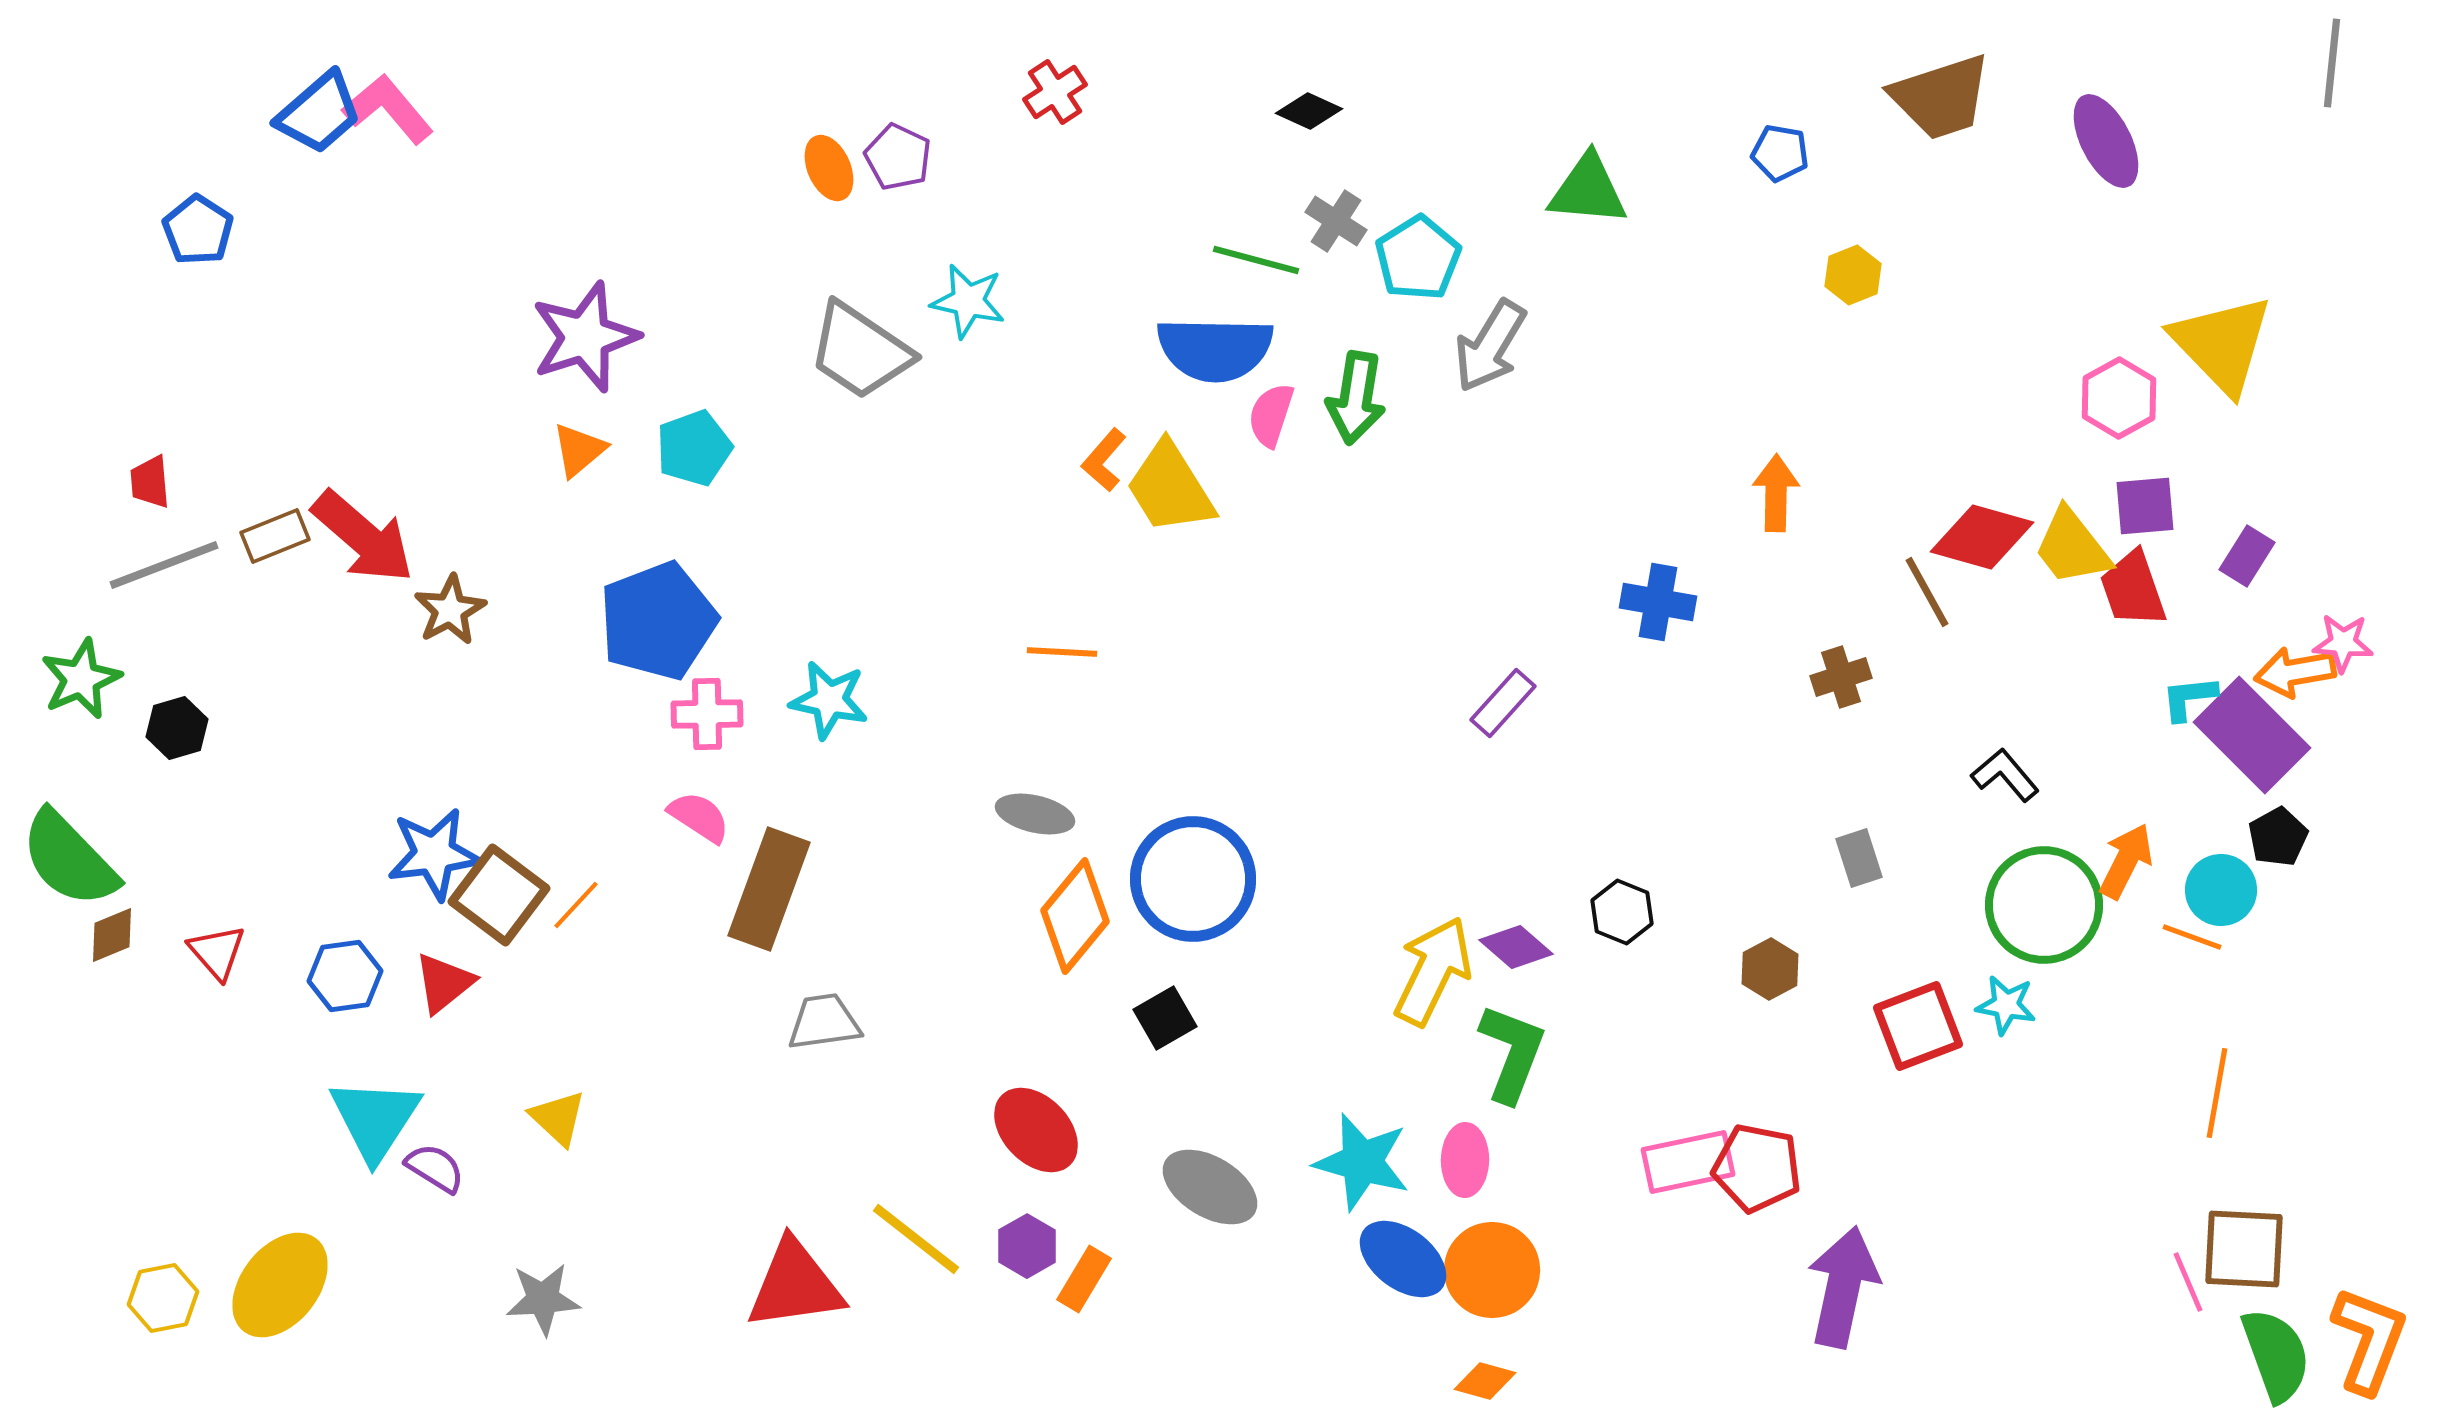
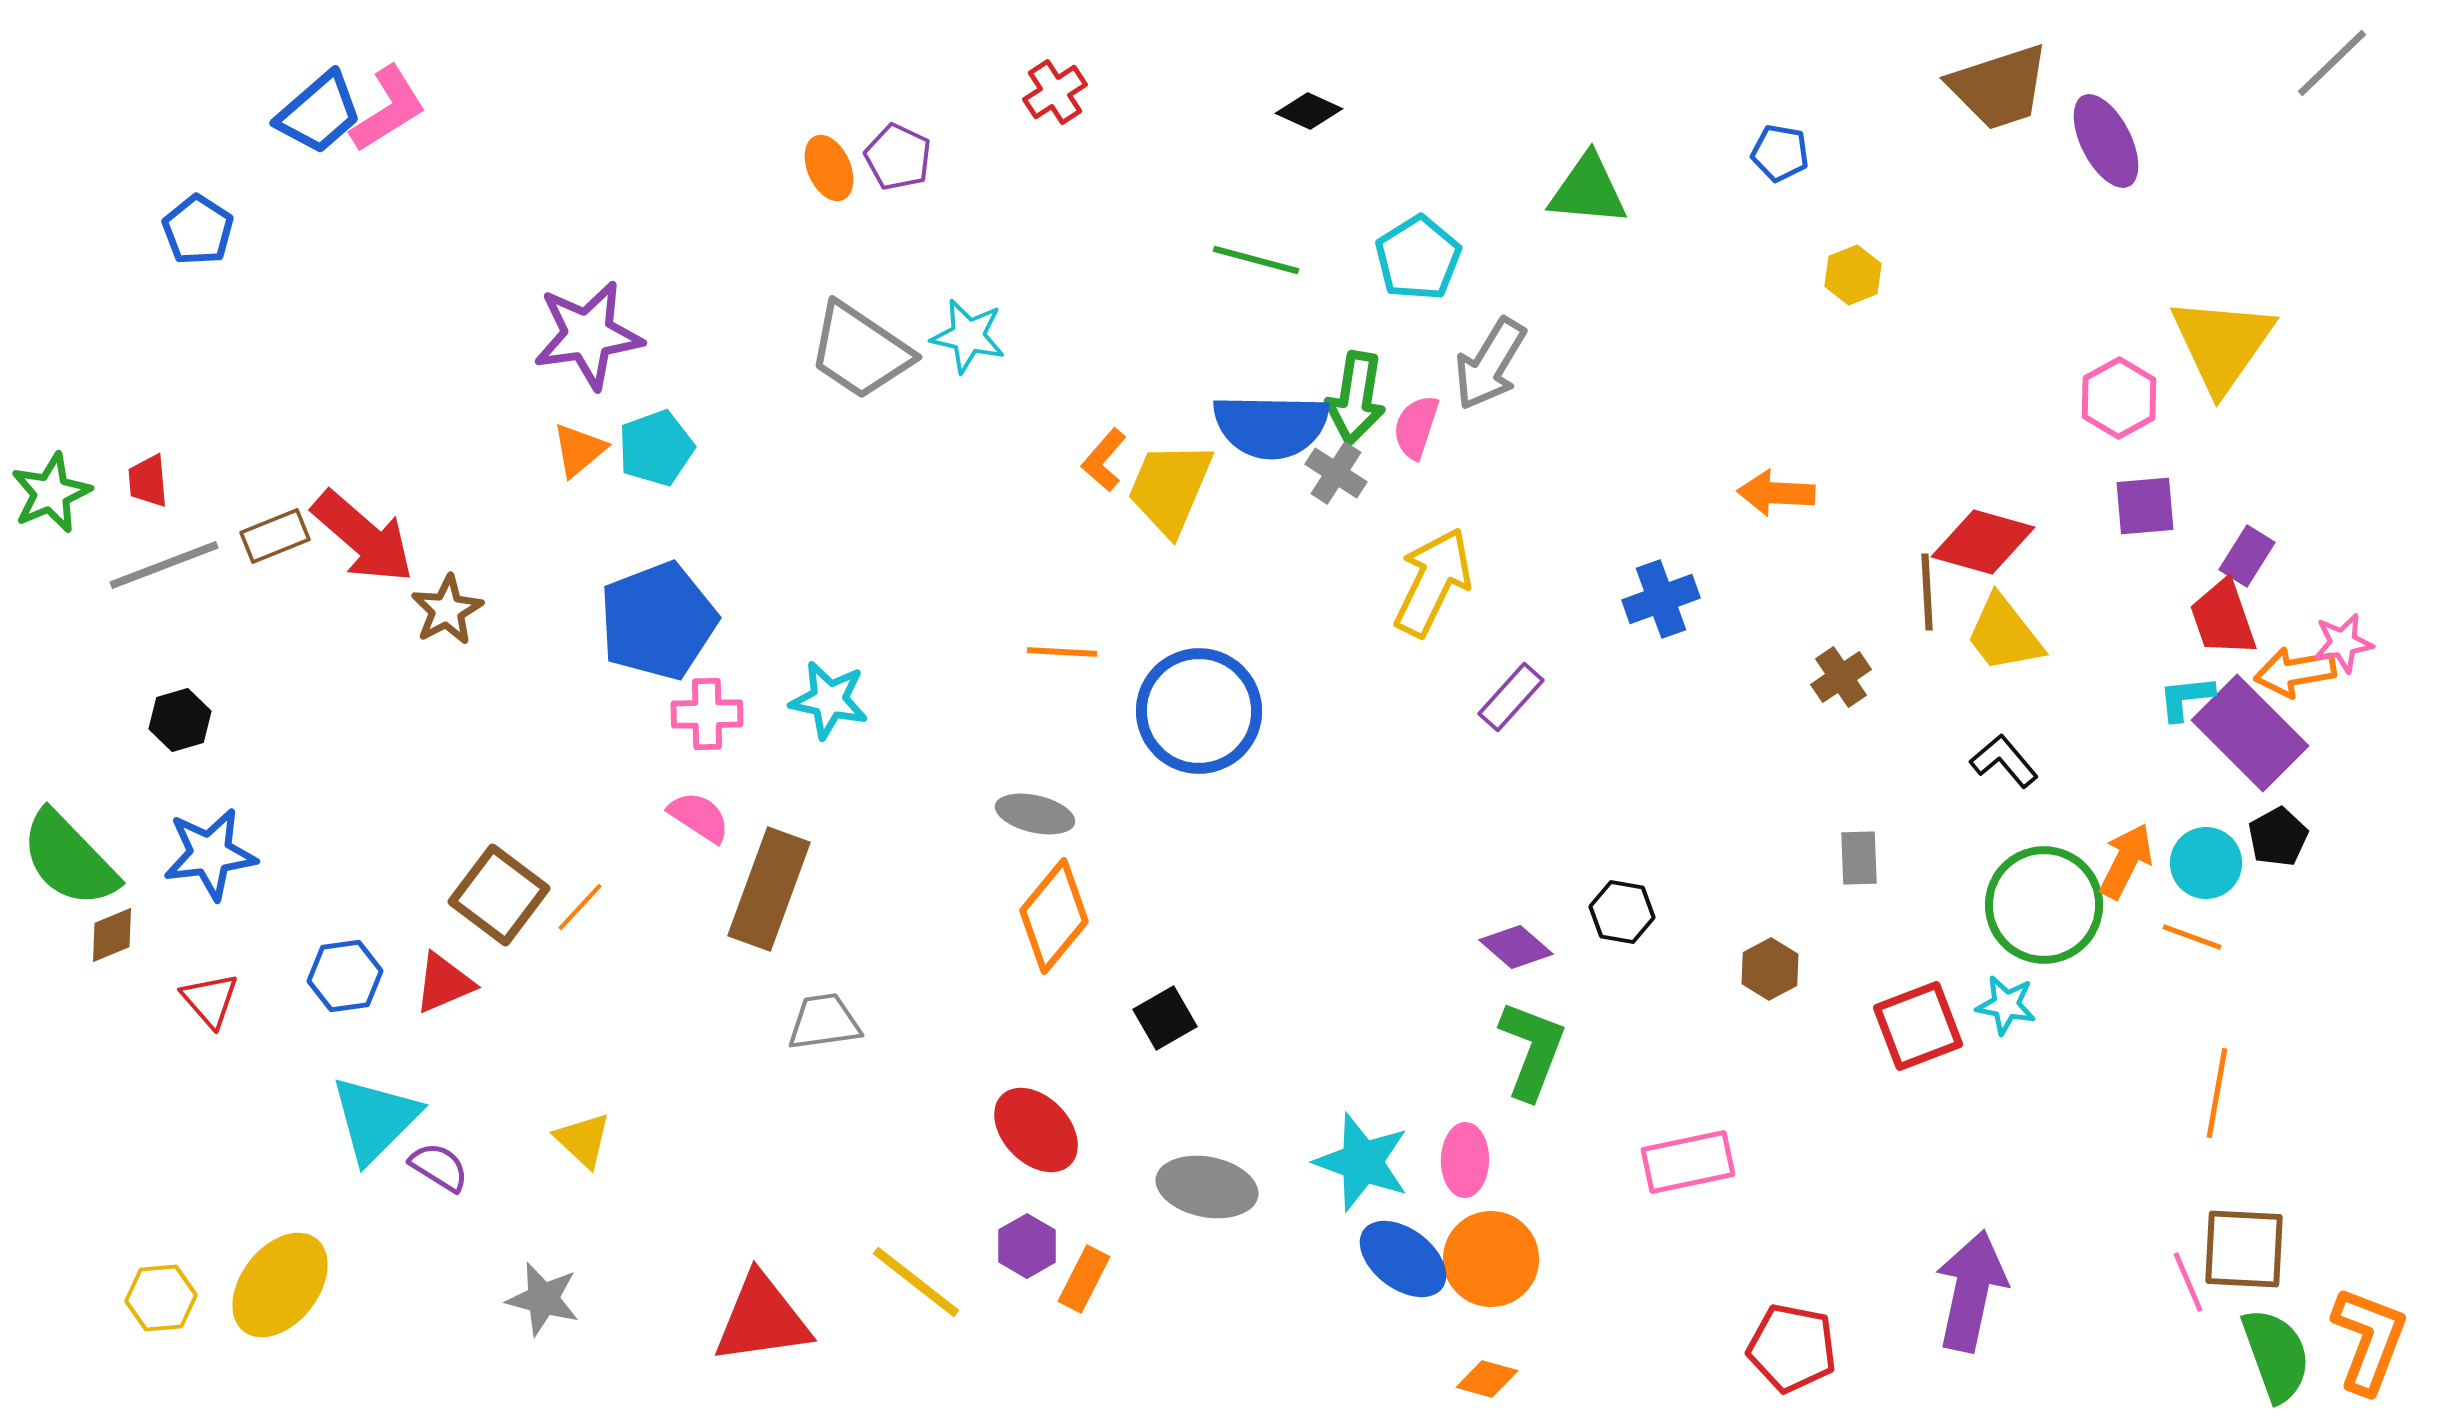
gray line at (2332, 63): rotated 40 degrees clockwise
brown trapezoid at (1941, 97): moved 58 px right, 10 px up
pink L-shape at (388, 109): rotated 98 degrees clockwise
gray cross at (1336, 221): moved 252 px down
cyan star at (968, 301): moved 35 px down
purple star at (585, 337): moved 3 px right, 2 px up; rotated 10 degrees clockwise
yellow triangle at (2222, 344): rotated 19 degrees clockwise
gray arrow at (1490, 346): moved 18 px down
blue semicircle at (1215, 349): moved 56 px right, 77 px down
pink semicircle at (1271, 415): moved 145 px right, 12 px down
cyan pentagon at (694, 448): moved 38 px left
red trapezoid at (150, 482): moved 2 px left, 1 px up
yellow trapezoid at (1170, 488): rotated 55 degrees clockwise
orange arrow at (1776, 493): rotated 88 degrees counterclockwise
red diamond at (1982, 537): moved 1 px right, 5 px down
yellow trapezoid at (2072, 547): moved 68 px left, 87 px down
red trapezoid at (2133, 589): moved 90 px right, 29 px down
brown line at (1927, 592): rotated 26 degrees clockwise
blue cross at (1658, 602): moved 3 px right, 3 px up; rotated 30 degrees counterclockwise
brown star at (450, 610): moved 3 px left
pink star at (2343, 643): rotated 14 degrees counterclockwise
brown cross at (1841, 677): rotated 16 degrees counterclockwise
green star at (81, 679): moved 30 px left, 186 px up
cyan L-shape at (2189, 698): moved 3 px left
purple rectangle at (1503, 703): moved 8 px right, 6 px up
black hexagon at (177, 728): moved 3 px right, 8 px up
purple rectangle at (2252, 735): moved 2 px left, 2 px up
black L-shape at (2005, 775): moved 1 px left, 14 px up
blue star at (434, 854): moved 224 px left
gray rectangle at (1859, 858): rotated 16 degrees clockwise
blue circle at (1193, 879): moved 6 px right, 168 px up
cyan circle at (2221, 890): moved 15 px left, 27 px up
orange line at (576, 905): moved 4 px right, 2 px down
black hexagon at (1622, 912): rotated 12 degrees counterclockwise
orange diamond at (1075, 916): moved 21 px left
red triangle at (217, 952): moved 7 px left, 48 px down
yellow arrow at (1433, 971): moved 389 px up
red triangle at (444, 983): rotated 16 degrees clockwise
green L-shape at (1512, 1053): moved 20 px right, 3 px up
yellow triangle at (558, 1118): moved 25 px right, 22 px down
cyan triangle at (375, 1119): rotated 12 degrees clockwise
cyan star at (1362, 1162): rotated 4 degrees clockwise
purple semicircle at (435, 1168): moved 4 px right, 1 px up
red pentagon at (1757, 1168): moved 35 px right, 180 px down
gray ellipse at (1210, 1187): moved 3 px left; rotated 20 degrees counterclockwise
yellow line at (916, 1239): moved 43 px down
orange circle at (1492, 1270): moved 1 px left, 11 px up
orange rectangle at (1084, 1279): rotated 4 degrees counterclockwise
red triangle at (795, 1285): moved 33 px left, 34 px down
purple arrow at (1843, 1287): moved 128 px right, 4 px down
yellow hexagon at (163, 1298): moved 2 px left; rotated 6 degrees clockwise
gray star at (543, 1299): rotated 18 degrees clockwise
orange diamond at (1485, 1381): moved 2 px right, 2 px up
